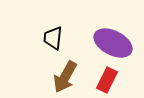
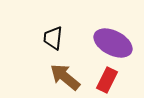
brown arrow: rotated 100 degrees clockwise
